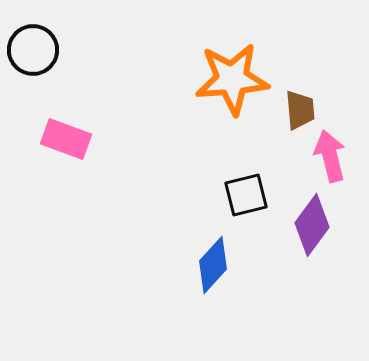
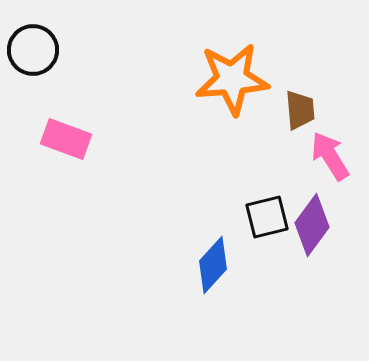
pink arrow: rotated 18 degrees counterclockwise
black square: moved 21 px right, 22 px down
